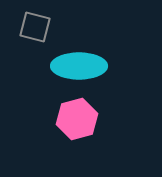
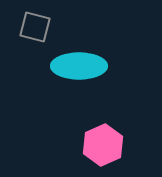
pink hexagon: moved 26 px right, 26 px down; rotated 9 degrees counterclockwise
